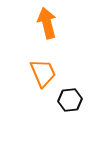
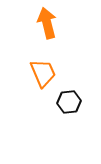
black hexagon: moved 1 px left, 2 px down
